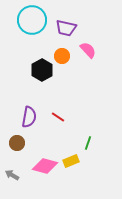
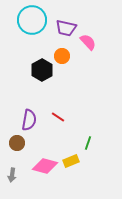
pink semicircle: moved 8 px up
purple semicircle: moved 3 px down
gray arrow: rotated 112 degrees counterclockwise
